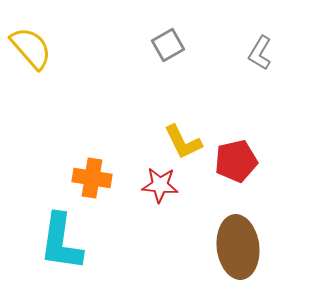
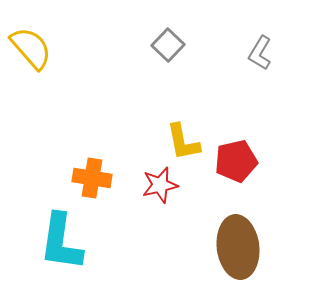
gray square: rotated 16 degrees counterclockwise
yellow L-shape: rotated 15 degrees clockwise
red star: rotated 18 degrees counterclockwise
